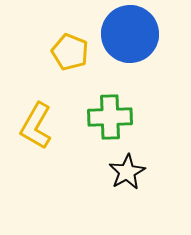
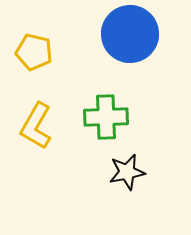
yellow pentagon: moved 36 px left; rotated 9 degrees counterclockwise
green cross: moved 4 px left
black star: rotated 18 degrees clockwise
